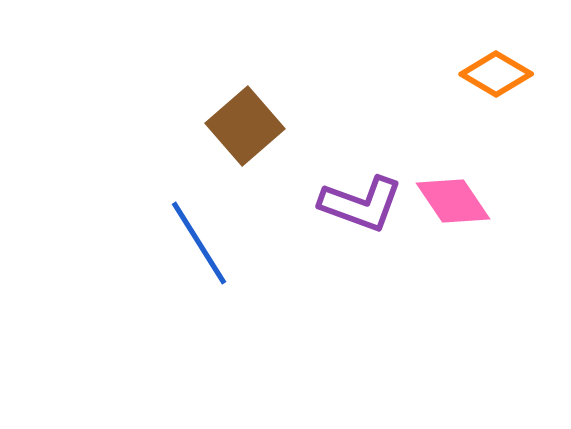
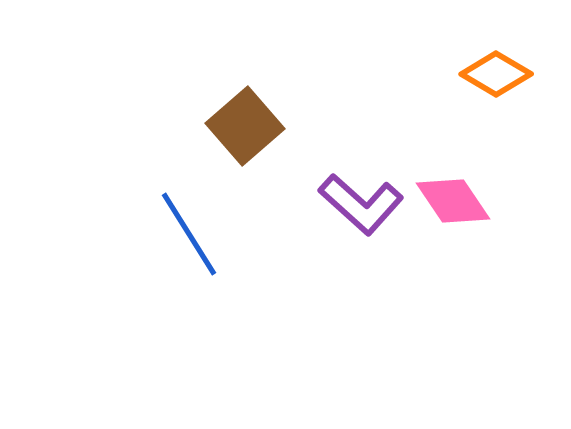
purple L-shape: rotated 22 degrees clockwise
blue line: moved 10 px left, 9 px up
